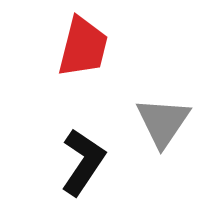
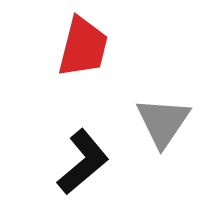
black L-shape: rotated 16 degrees clockwise
